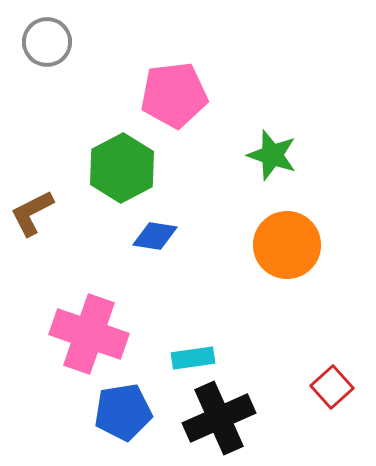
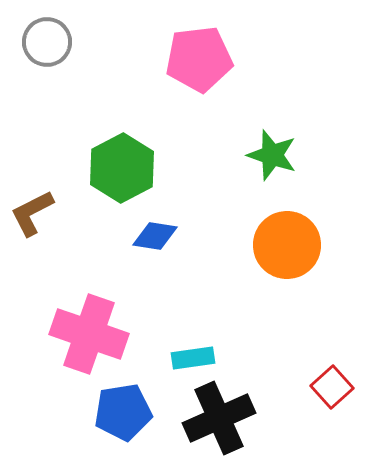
pink pentagon: moved 25 px right, 36 px up
